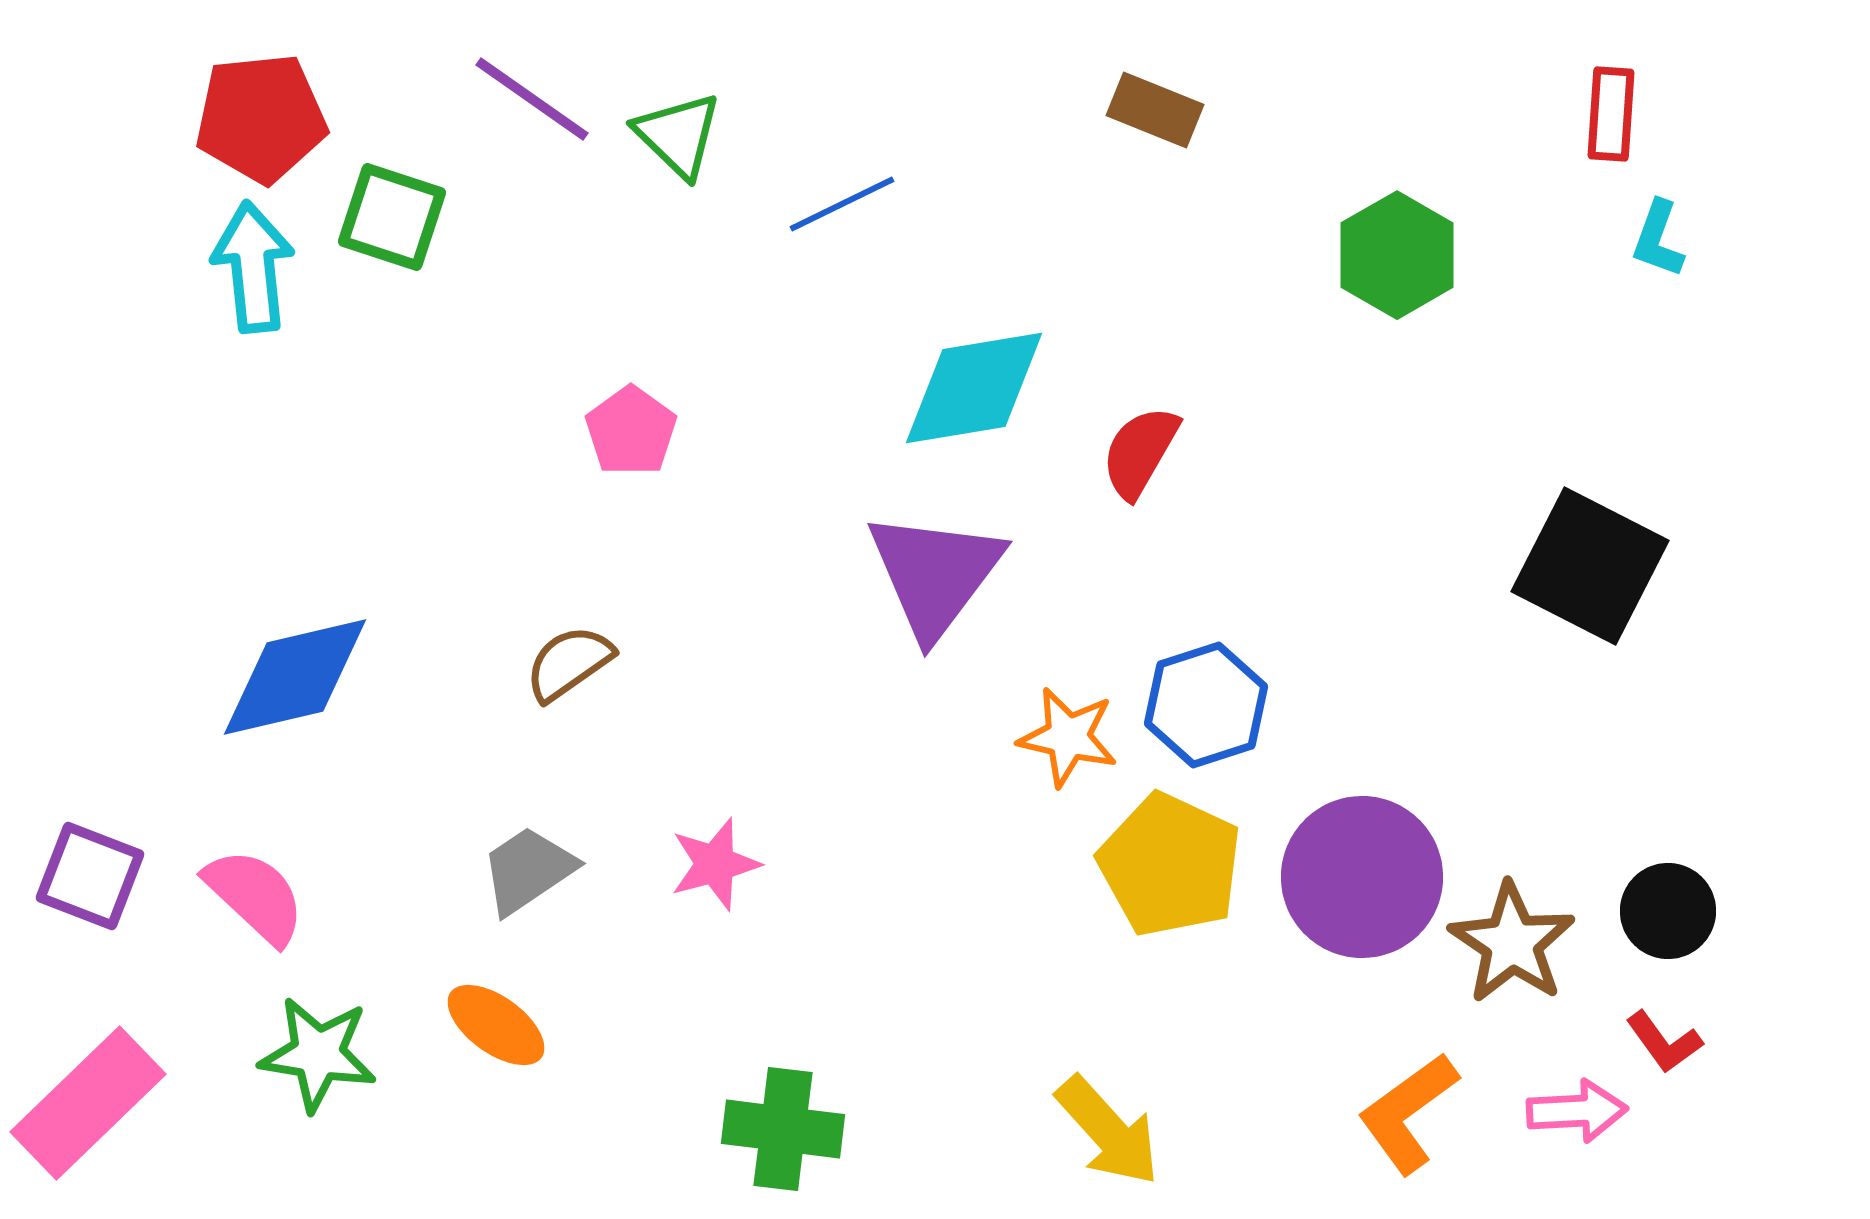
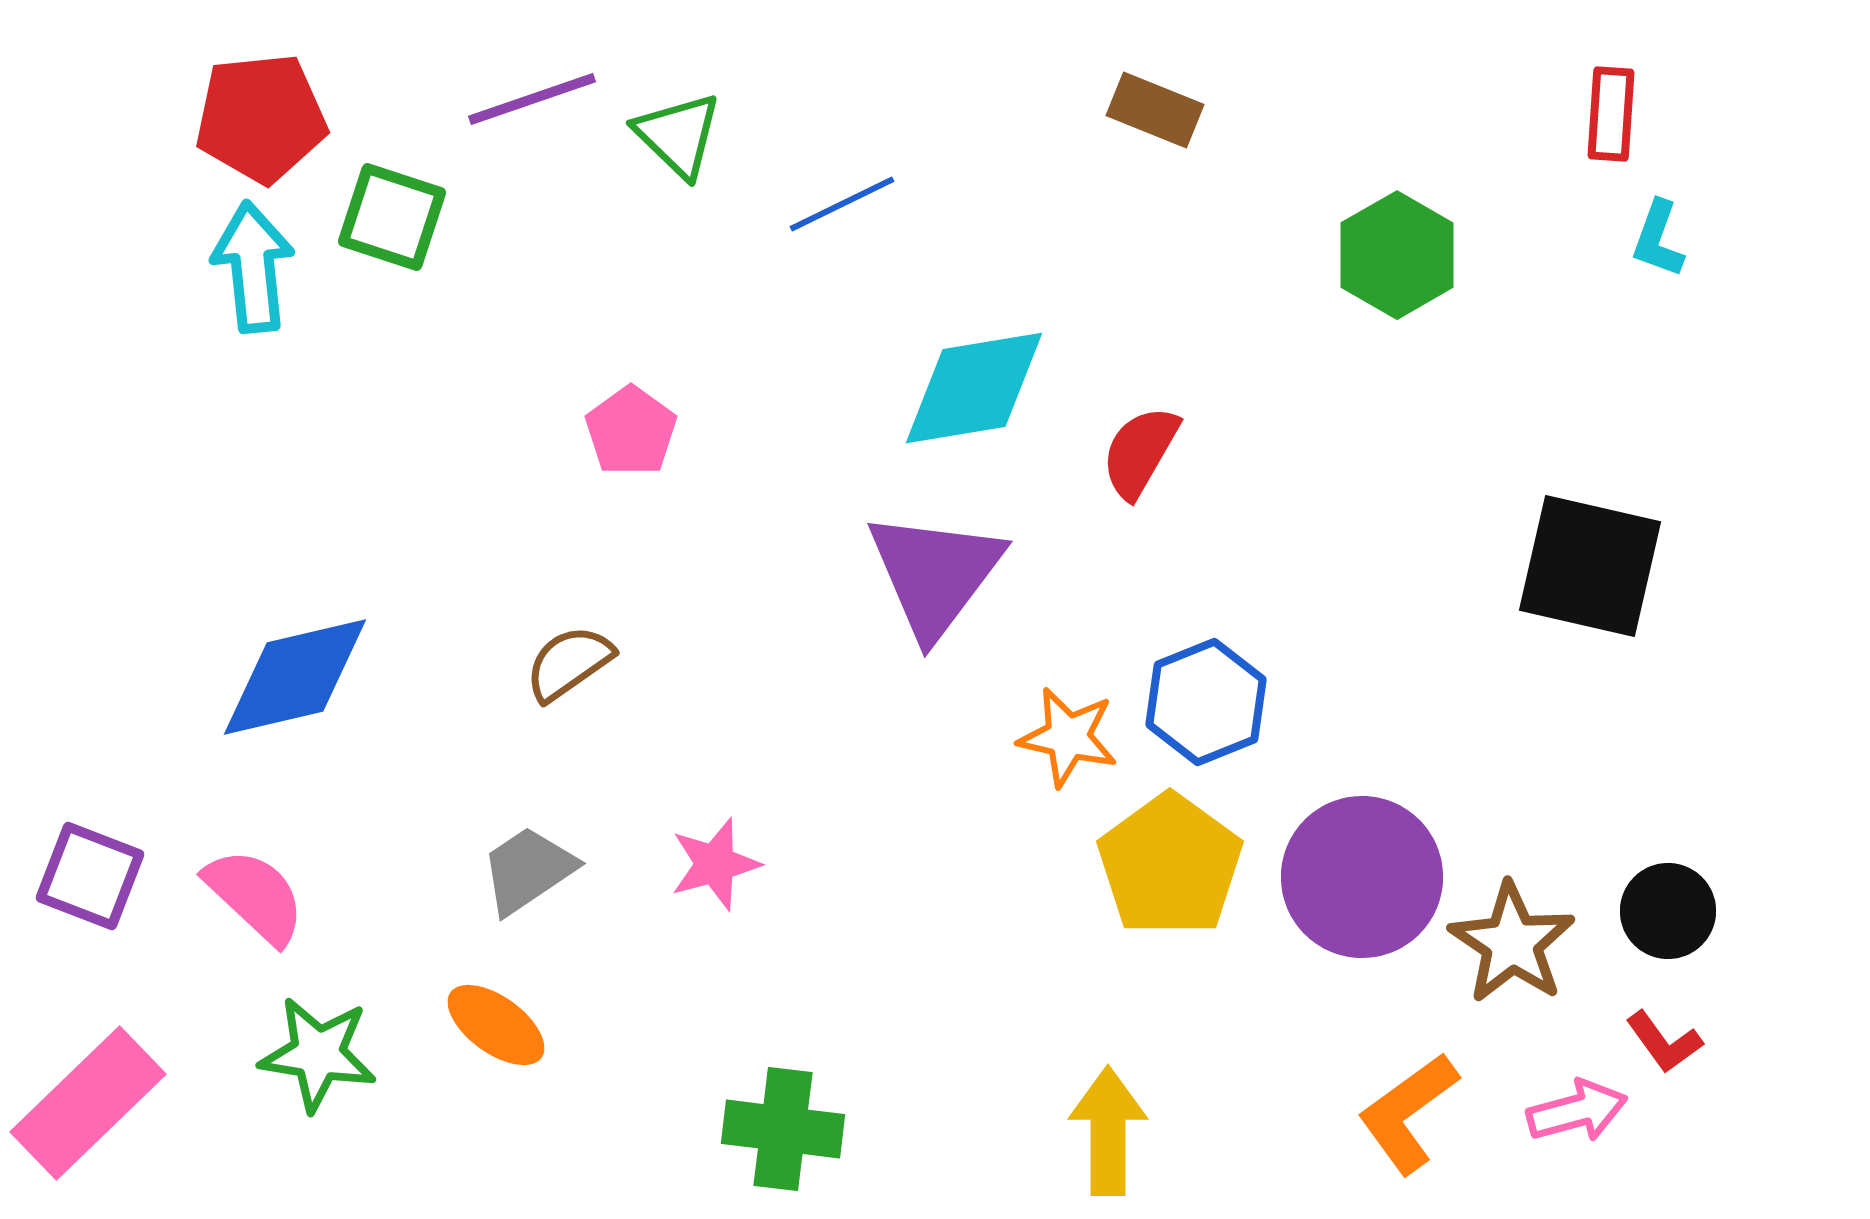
purple line: rotated 54 degrees counterclockwise
black square: rotated 14 degrees counterclockwise
blue hexagon: moved 3 px up; rotated 4 degrees counterclockwise
yellow pentagon: rotated 11 degrees clockwise
pink arrow: rotated 12 degrees counterclockwise
yellow arrow: rotated 138 degrees counterclockwise
